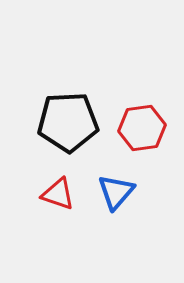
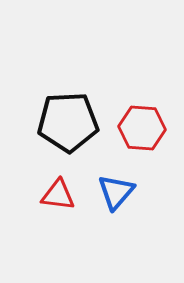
red hexagon: rotated 12 degrees clockwise
red triangle: moved 1 px down; rotated 12 degrees counterclockwise
